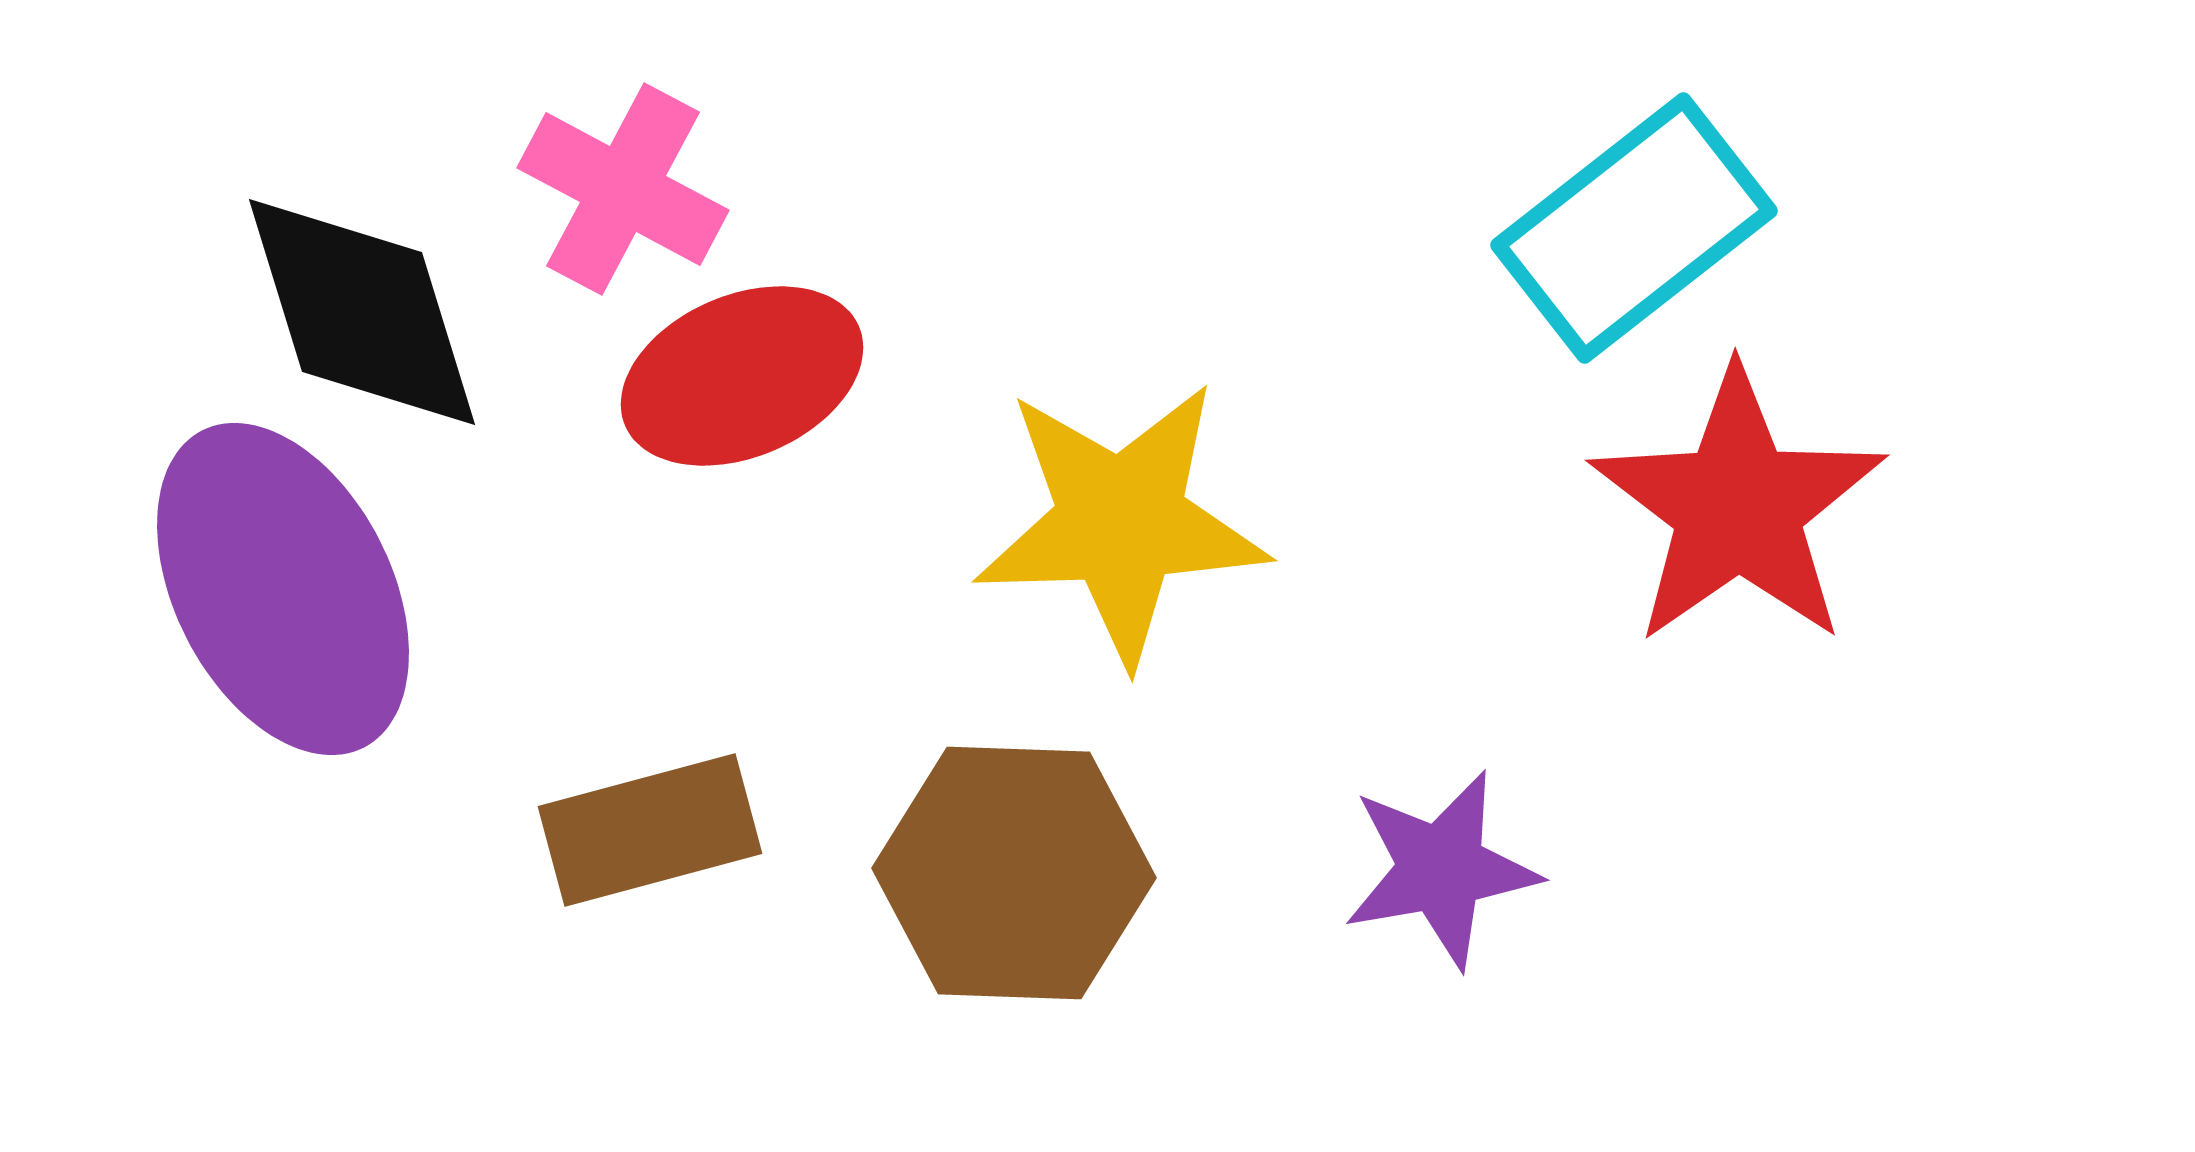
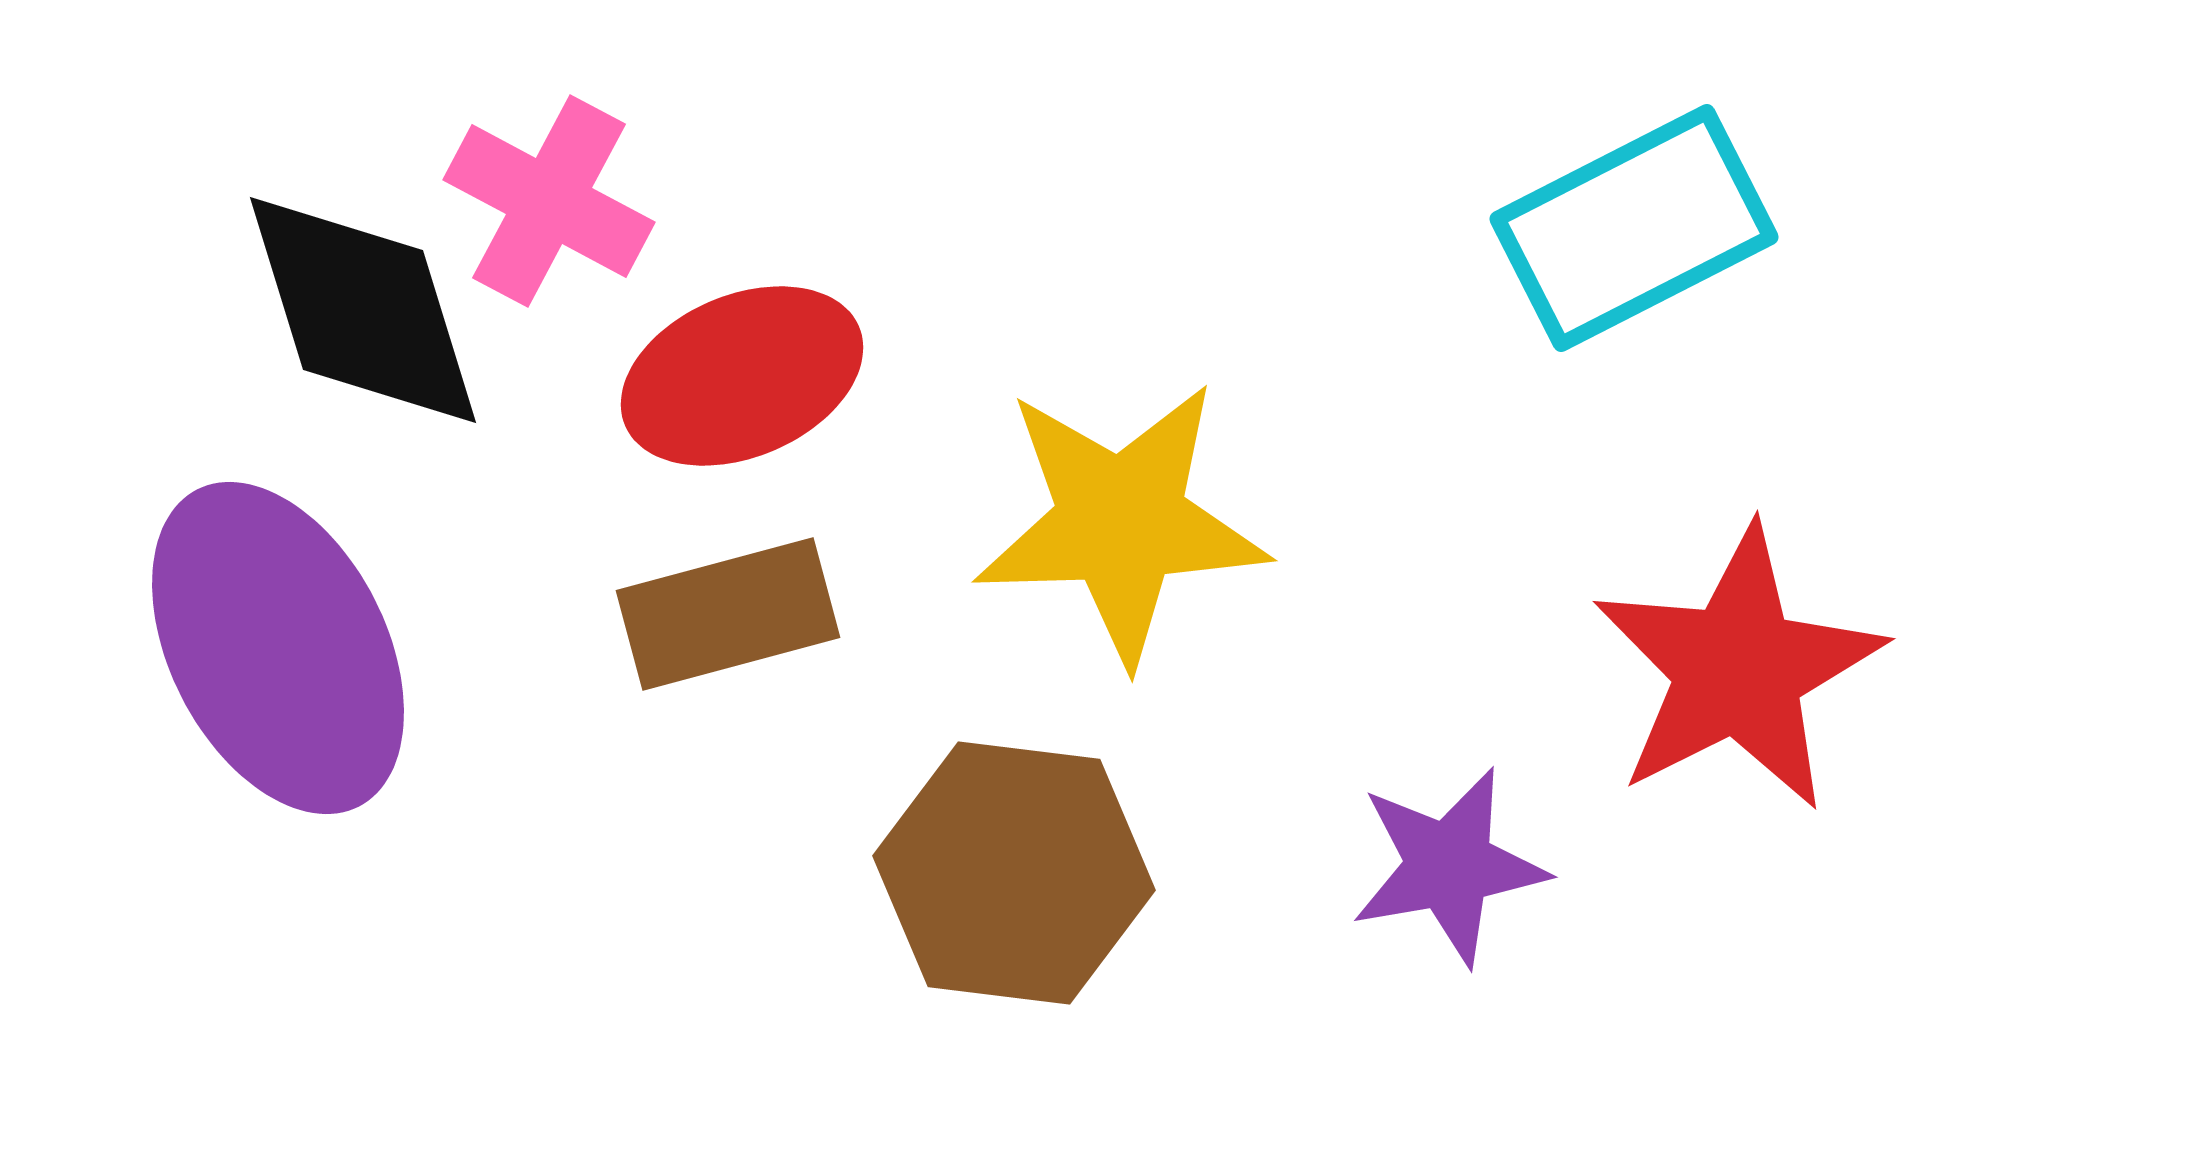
pink cross: moved 74 px left, 12 px down
cyan rectangle: rotated 11 degrees clockwise
black diamond: moved 1 px right, 2 px up
red star: moved 162 px down; rotated 8 degrees clockwise
purple ellipse: moved 5 px left, 59 px down
brown rectangle: moved 78 px right, 216 px up
purple star: moved 8 px right, 3 px up
brown hexagon: rotated 5 degrees clockwise
